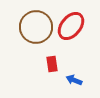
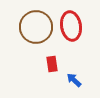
red ellipse: rotated 48 degrees counterclockwise
blue arrow: rotated 21 degrees clockwise
